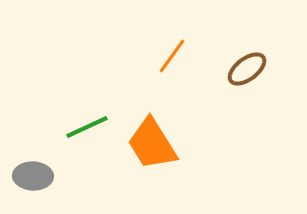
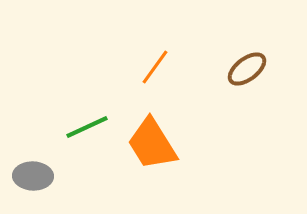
orange line: moved 17 px left, 11 px down
